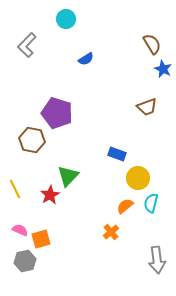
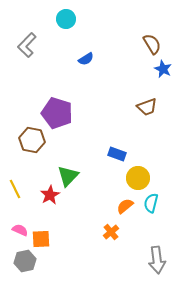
orange square: rotated 12 degrees clockwise
